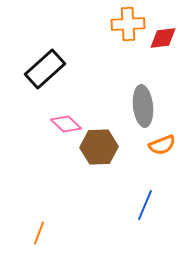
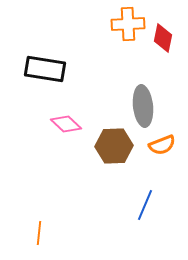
red diamond: rotated 72 degrees counterclockwise
black rectangle: rotated 51 degrees clockwise
brown hexagon: moved 15 px right, 1 px up
orange line: rotated 15 degrees counterclockwise
